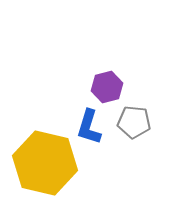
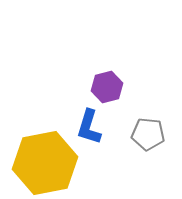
gray pentagon: moved 14 px right, 12 px down
yellow hexagon: rotated 24 degrees counterclockwise
